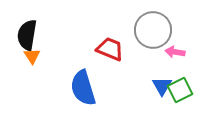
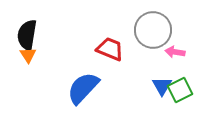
orange triangle: moved 4 px left, 1 px up
blue semicircle: rotated 60 degrees clockwise
